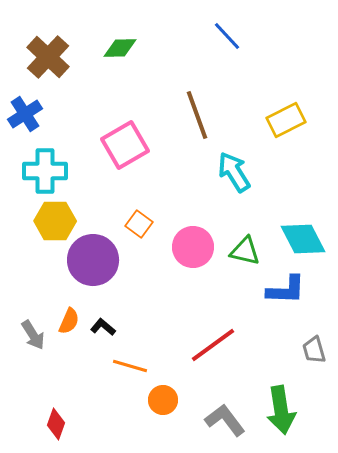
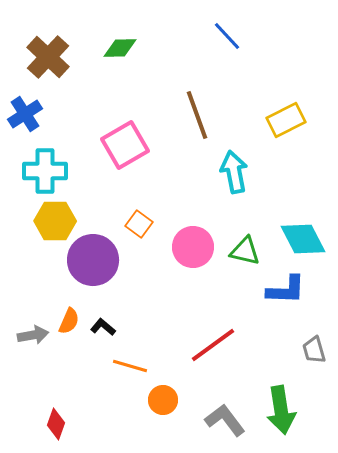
cyan arrow: rotated 21 degrees clockwise
gray arrow: rotated 68 degrees counterclockwise
